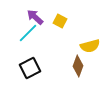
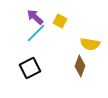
cyan line: moved 8 px right
yellow semicircle: moved 2 px up; rotated 24 degrees clockwise
brown diamond: moved 2 px right
